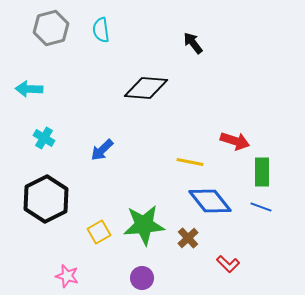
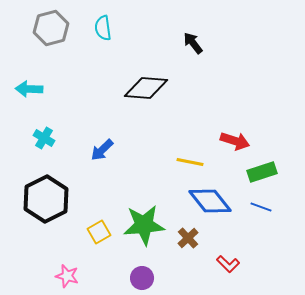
cyan semicircle: moved 2 px right, 2 px up
green rectangle: rotated 72 degrees clockwise
